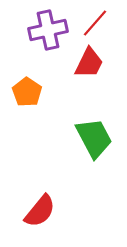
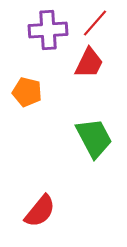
purple cross: rotated 9 degrees clockwise
orange pentagon: rotated 20 degrees counterclockwise
